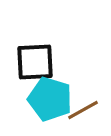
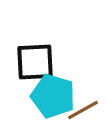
cyan pentagon: moved 3 px right, 3 px up
